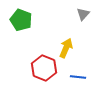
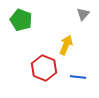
yellow arrow: moved 3 px up
